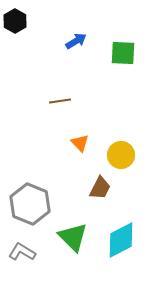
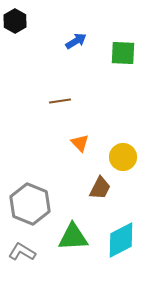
yellow circle: moved 2 px right, 2 px down
green triangle: rotated 48 degrees counterclockwise
